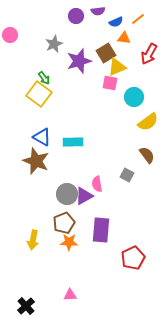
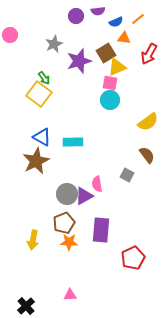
cyan circle: moved 24 px left, 3 px down
brown star: rotated 24 degrees clockwise
